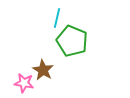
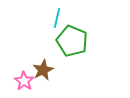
brown star: rotated 15 degrees clockwise
pink star: moved 2 px up; rotated 24 degrees clockwise
